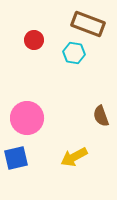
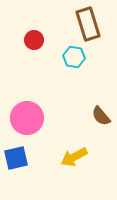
brown rectangle: rotated 52 degrees clockwise
cyan hexagon: moved 4 px down
brown semicircle: rotated 20 degrees counterclockwise
